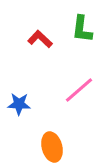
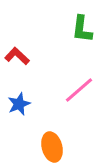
red L-shape: moved 23 px left, 17 px down
blue star: rotated 25 degrees counterclockwise
